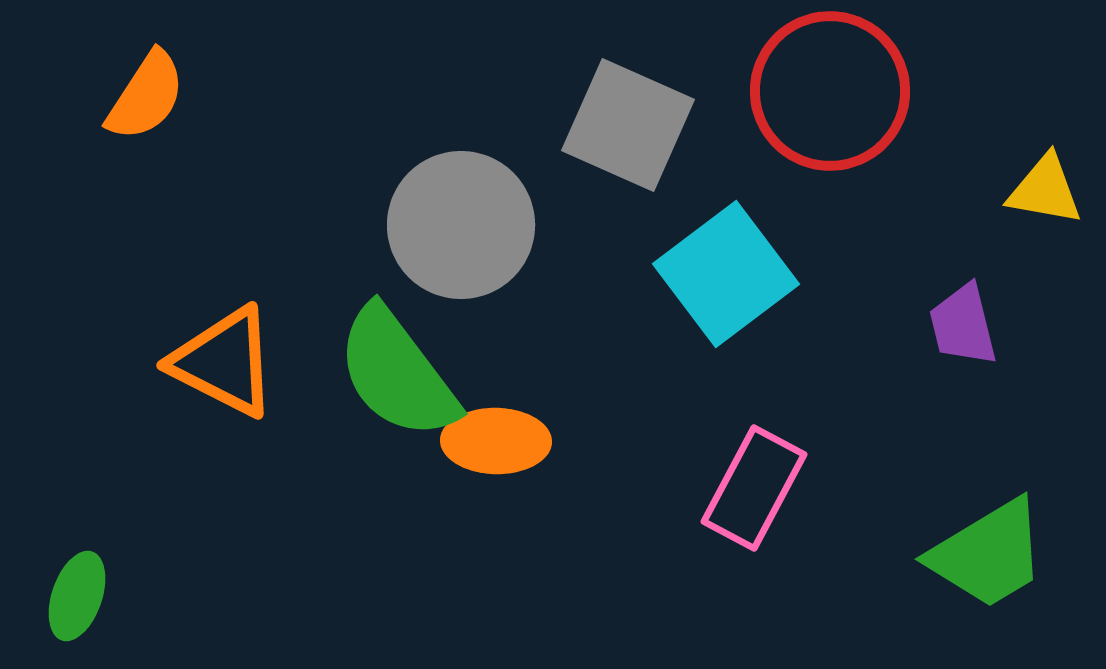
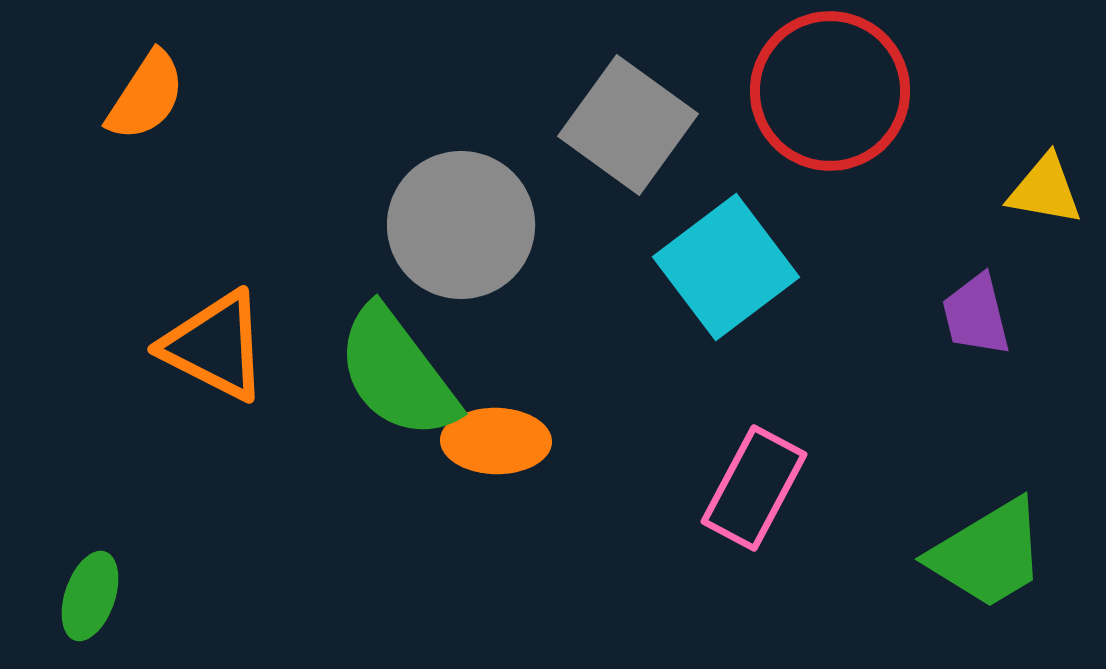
gray square: rotated 12 degrees clockwise
cyan square: moved 7 px up
purple trapezoid: moved 13 px right, 10 px up
orange triangle: moved 9 px left, 16 px up
green ellipse: moved 13 px right
